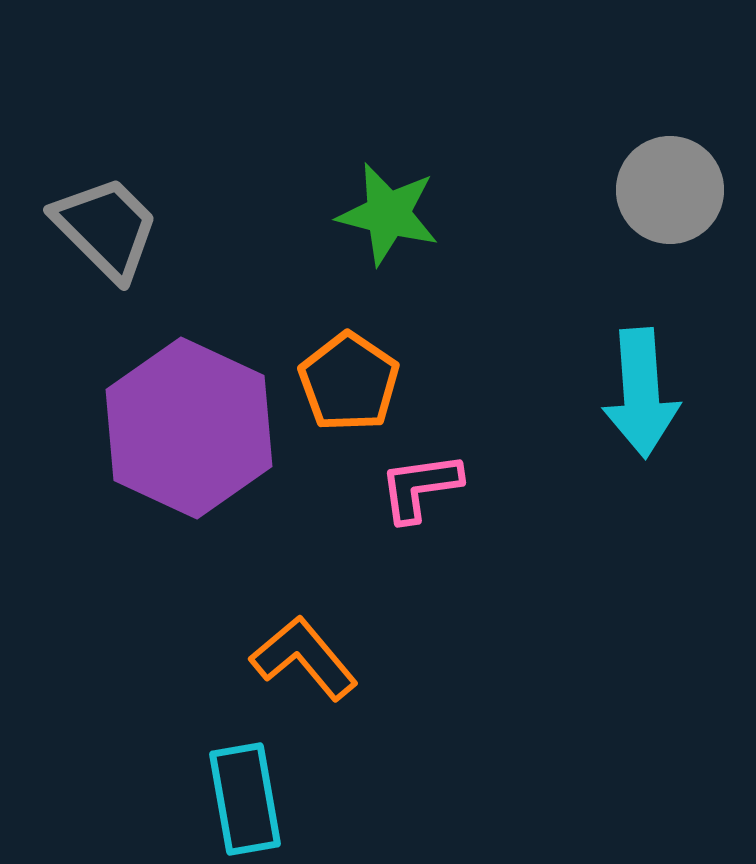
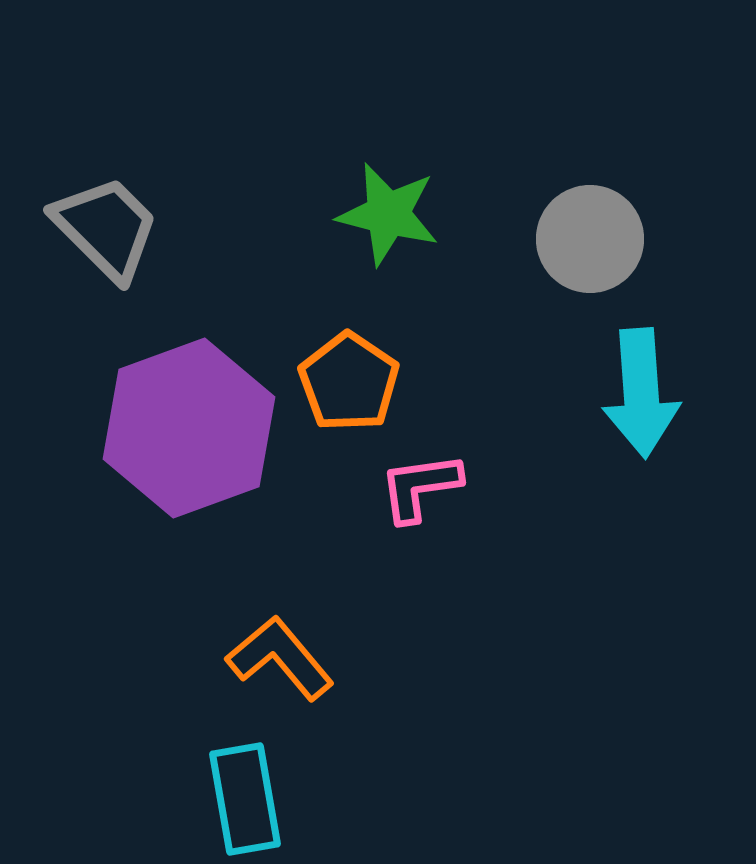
gray circle: moved 80 px left, 49 px down
purple hexagon: rotated 15 degrees clockwise
orange L-shape: moved 24 px left
